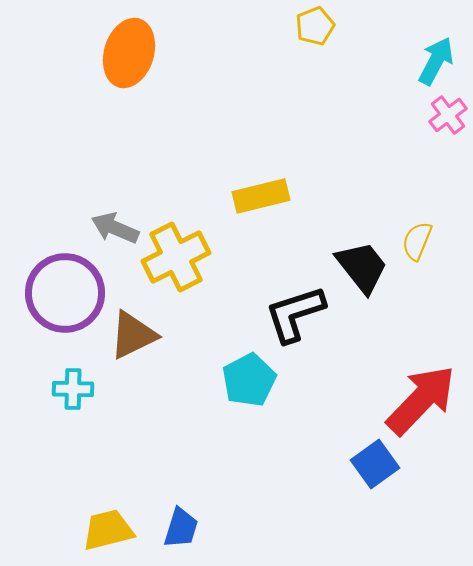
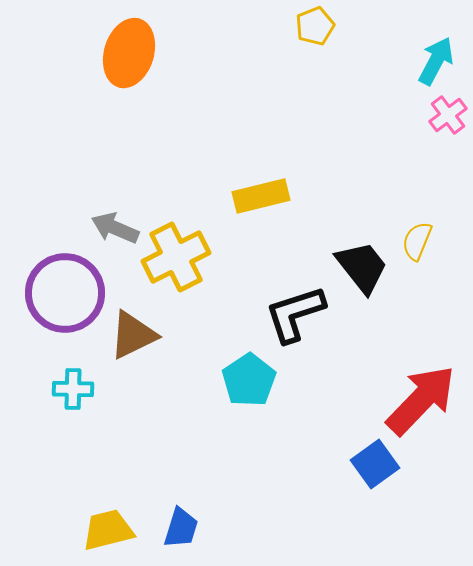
cyan pentagon: rotated 6 degrees counterclockwise
